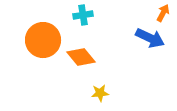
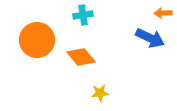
orange arrow: rotated 120 degrees counterclockwise
orange circle: moved 6 px left
